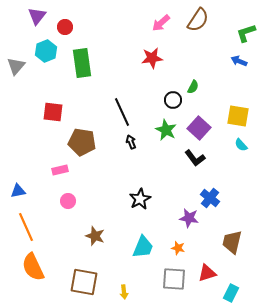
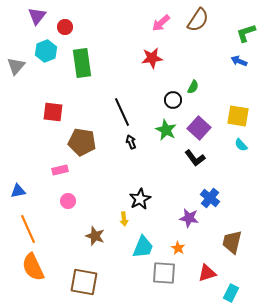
orange line: moved 2 px right, 2 px down
orange star: rotated 16 degrees clockwise
gray square: moved 10 px left, 6 px up
yellow arrow: moved 73 px up
